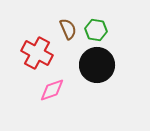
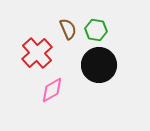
red cross: rotated 20 degrees clockwise
black circle: moved 2 px right
pink diamond: rotated 12 degrees counterclockwise
